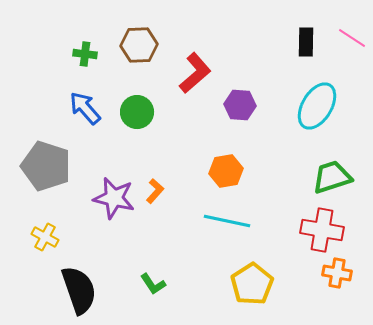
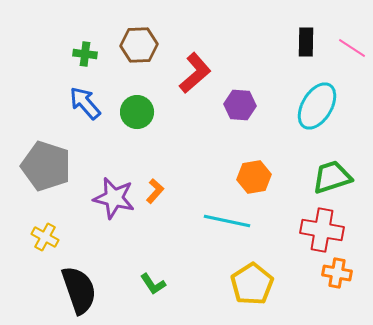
pink line: moved 10 px down
blue arrow: moved 5 px up
orange hexagon: moved 28 px right, 6 px down
